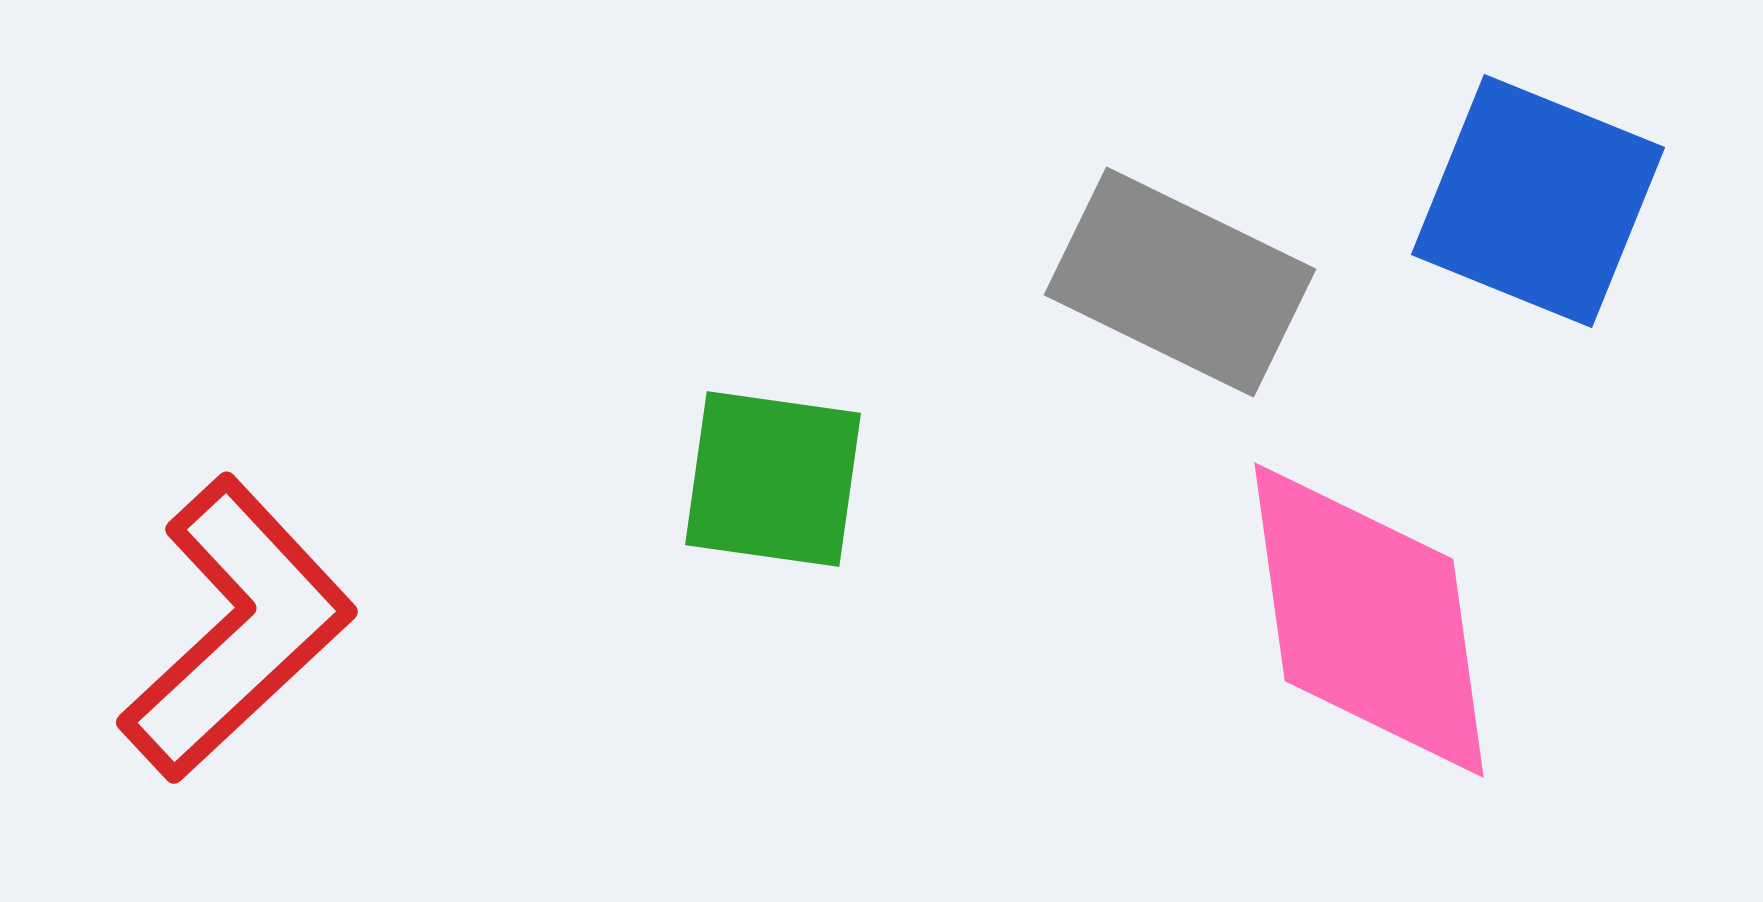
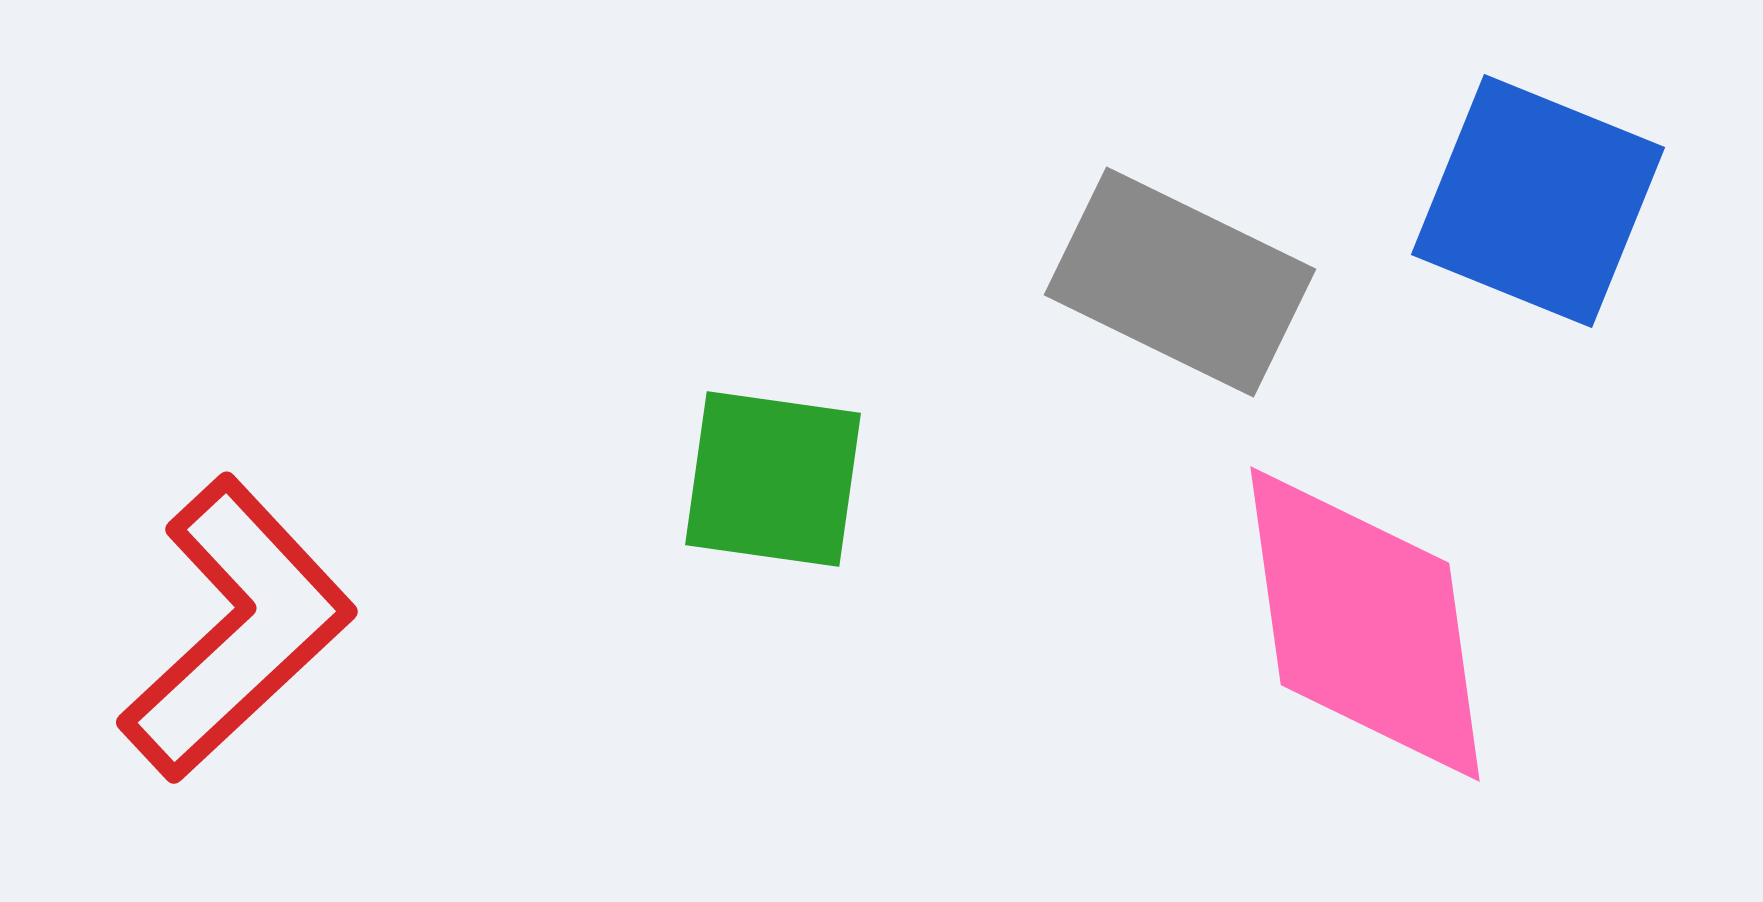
pink diamond: moved 4 px left, 4 px down
